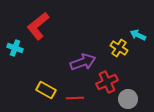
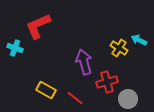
red L-shape: rotated 16 degrees clockwise
cyan arrow: moved 1 px right, 5 px down
purple arrow: moved 1 px right; rotated 85 degrees counterclockwise
red cross: rotated 10 degrees clockwise
red line: rotated 42 degrees clockwise
